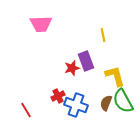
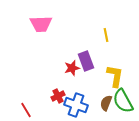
yellow line: moved 3 px right
yellow L-shape: rotated 25 degrees clockwise
